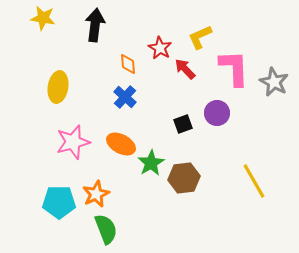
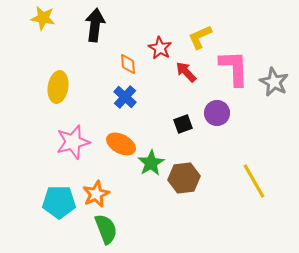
red arrow: moved 1 px right, 3 px down
